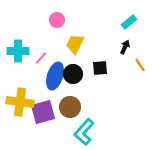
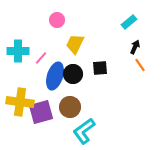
black arrow: moved 10 px right
purple square: moved 2 px left
cyan L-shape: moved 1 px up; rotated 12 degrees clockwise
